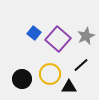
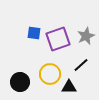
blue square: rotated 32 degrees counterclockwise
purple square: rotated 30 degrees clockwise
black circle: moved 2 px left, 3 px down
